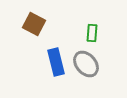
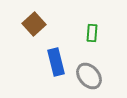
brown square: rotated 20 degrees clockwise
gray ellipse: moved 3 px right, 12 px down
